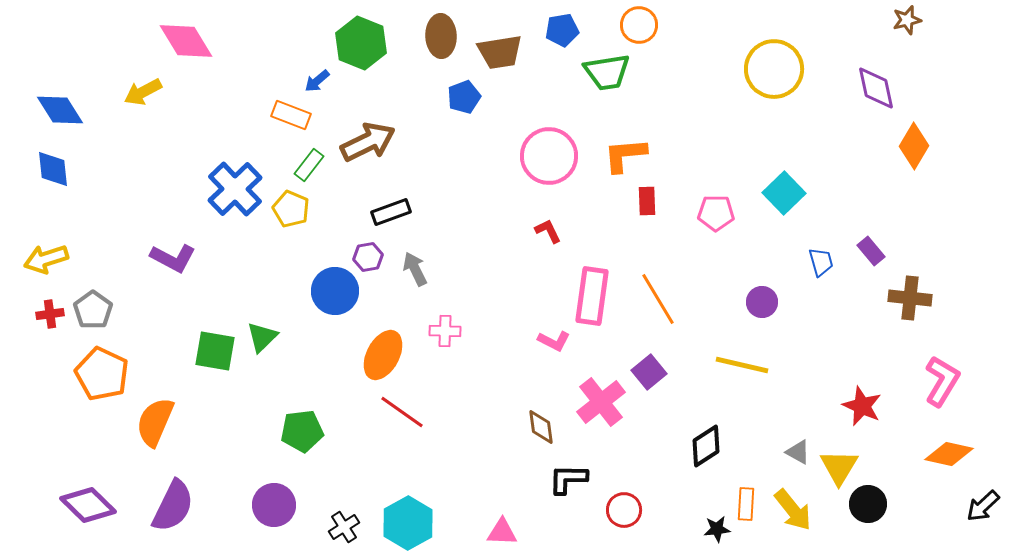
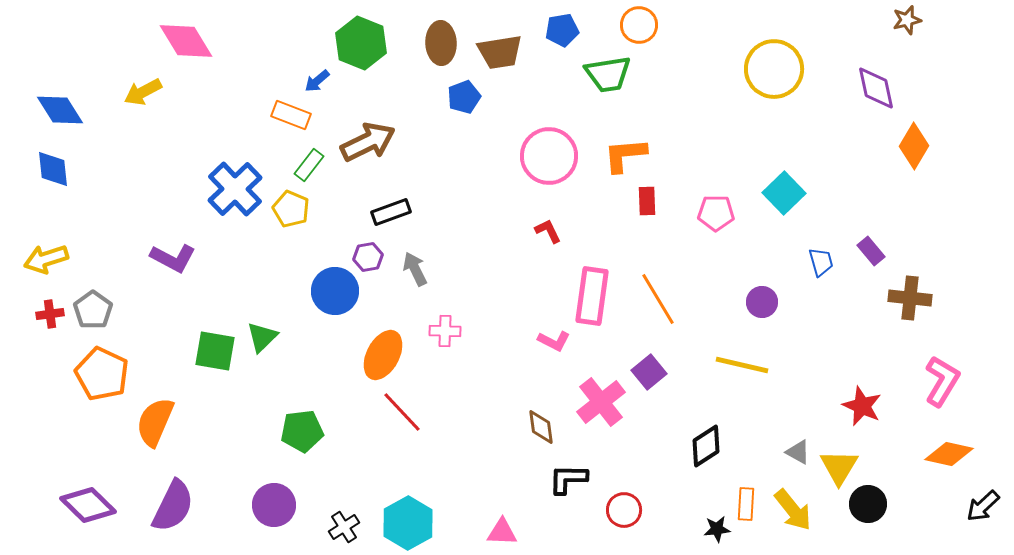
brown ellipse at (441, 36): moved 7 px down
green trapezoid at (607, 72): moved 1 px right, 2 px down
red line at (402, 412): rotated 12 degrees clockwise
